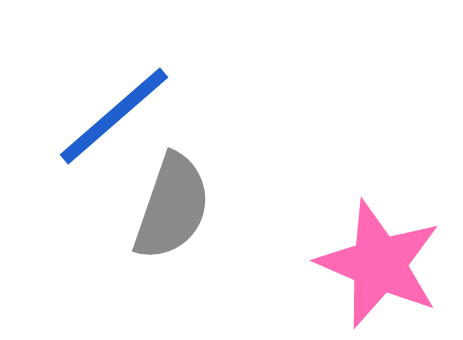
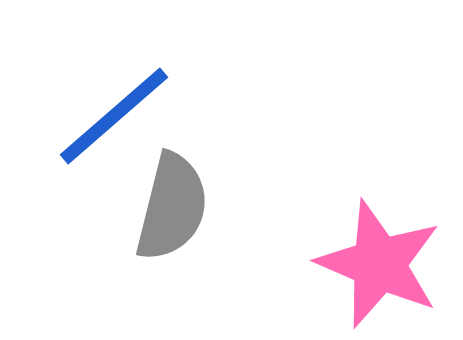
gray semicircle: rotated 5 degrees counterclockwise
